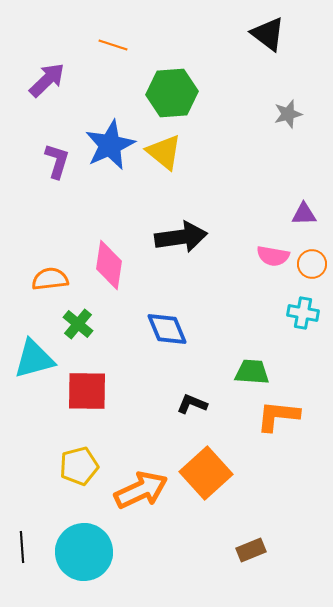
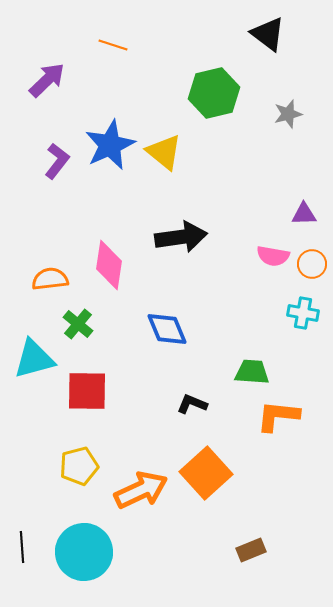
green hexagon: moved 42 px right; rotated 9 degrees counterclockwise
purple L-shape: rotated 21 degrees clockwise
